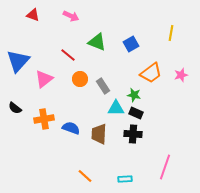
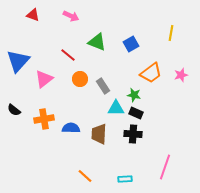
black semicircle: moved 1 px left, 2 px down
blue semicircle: rotated 18 degrees counterclockwise
